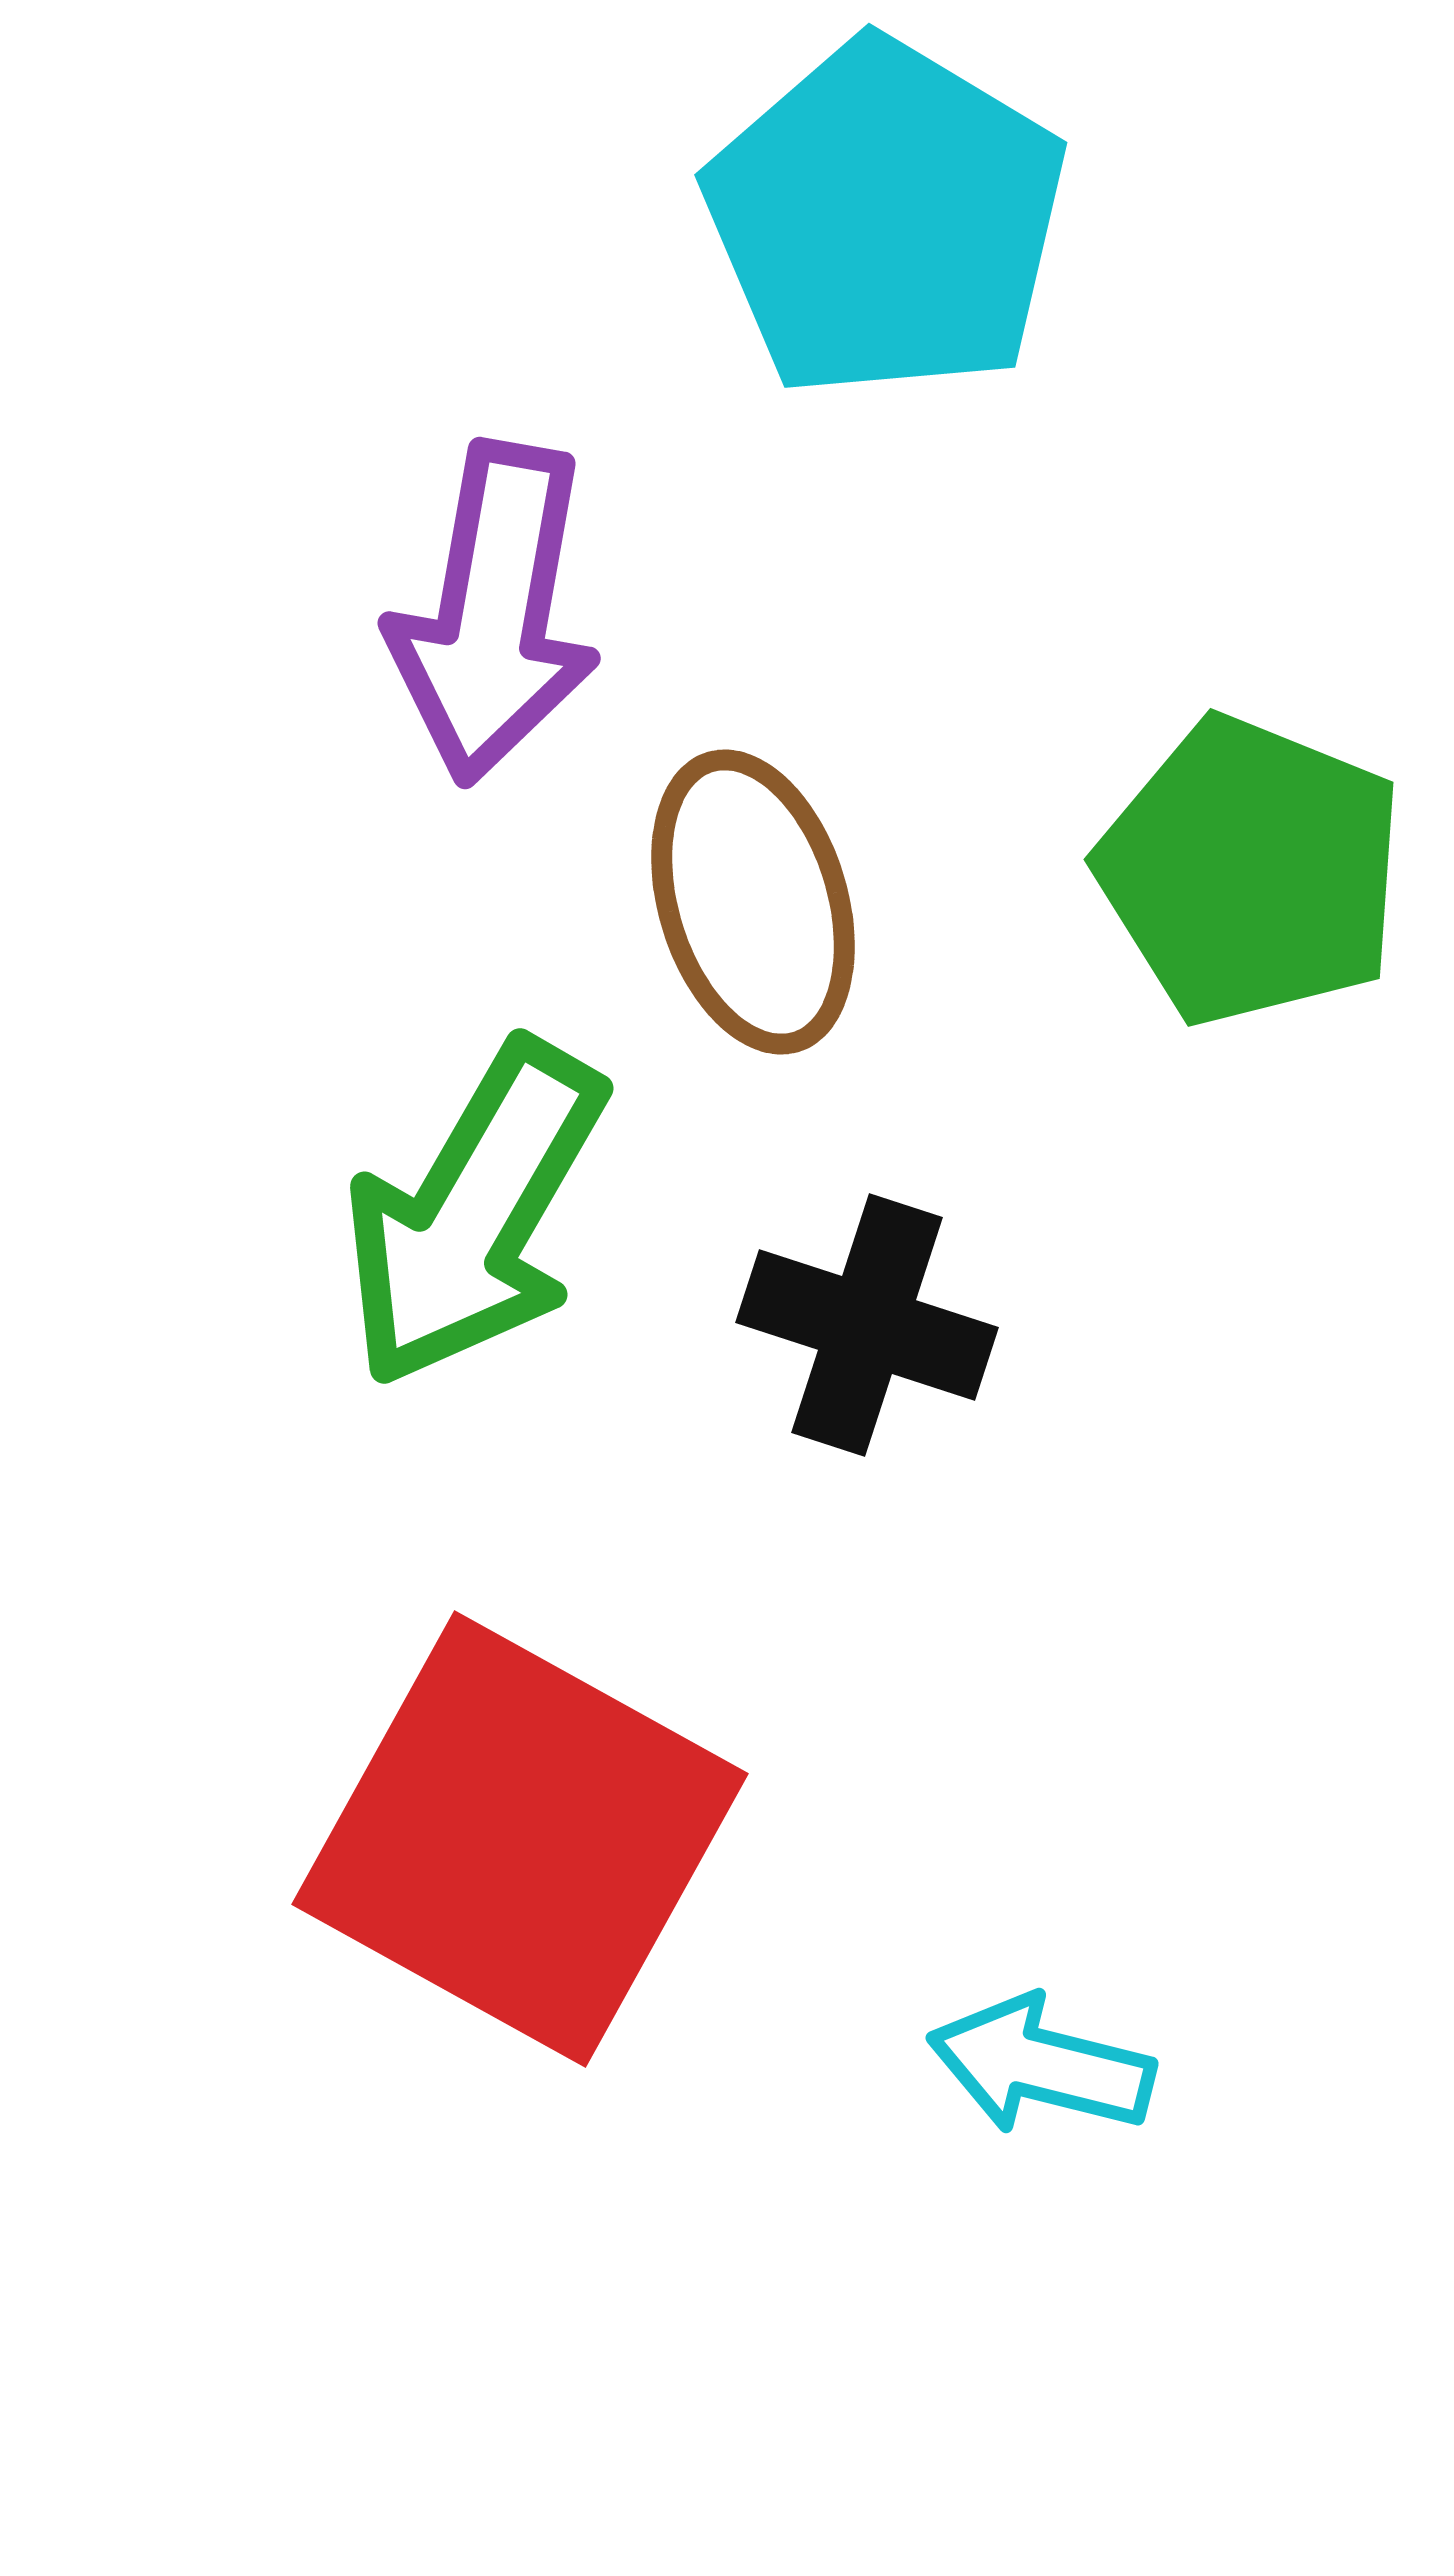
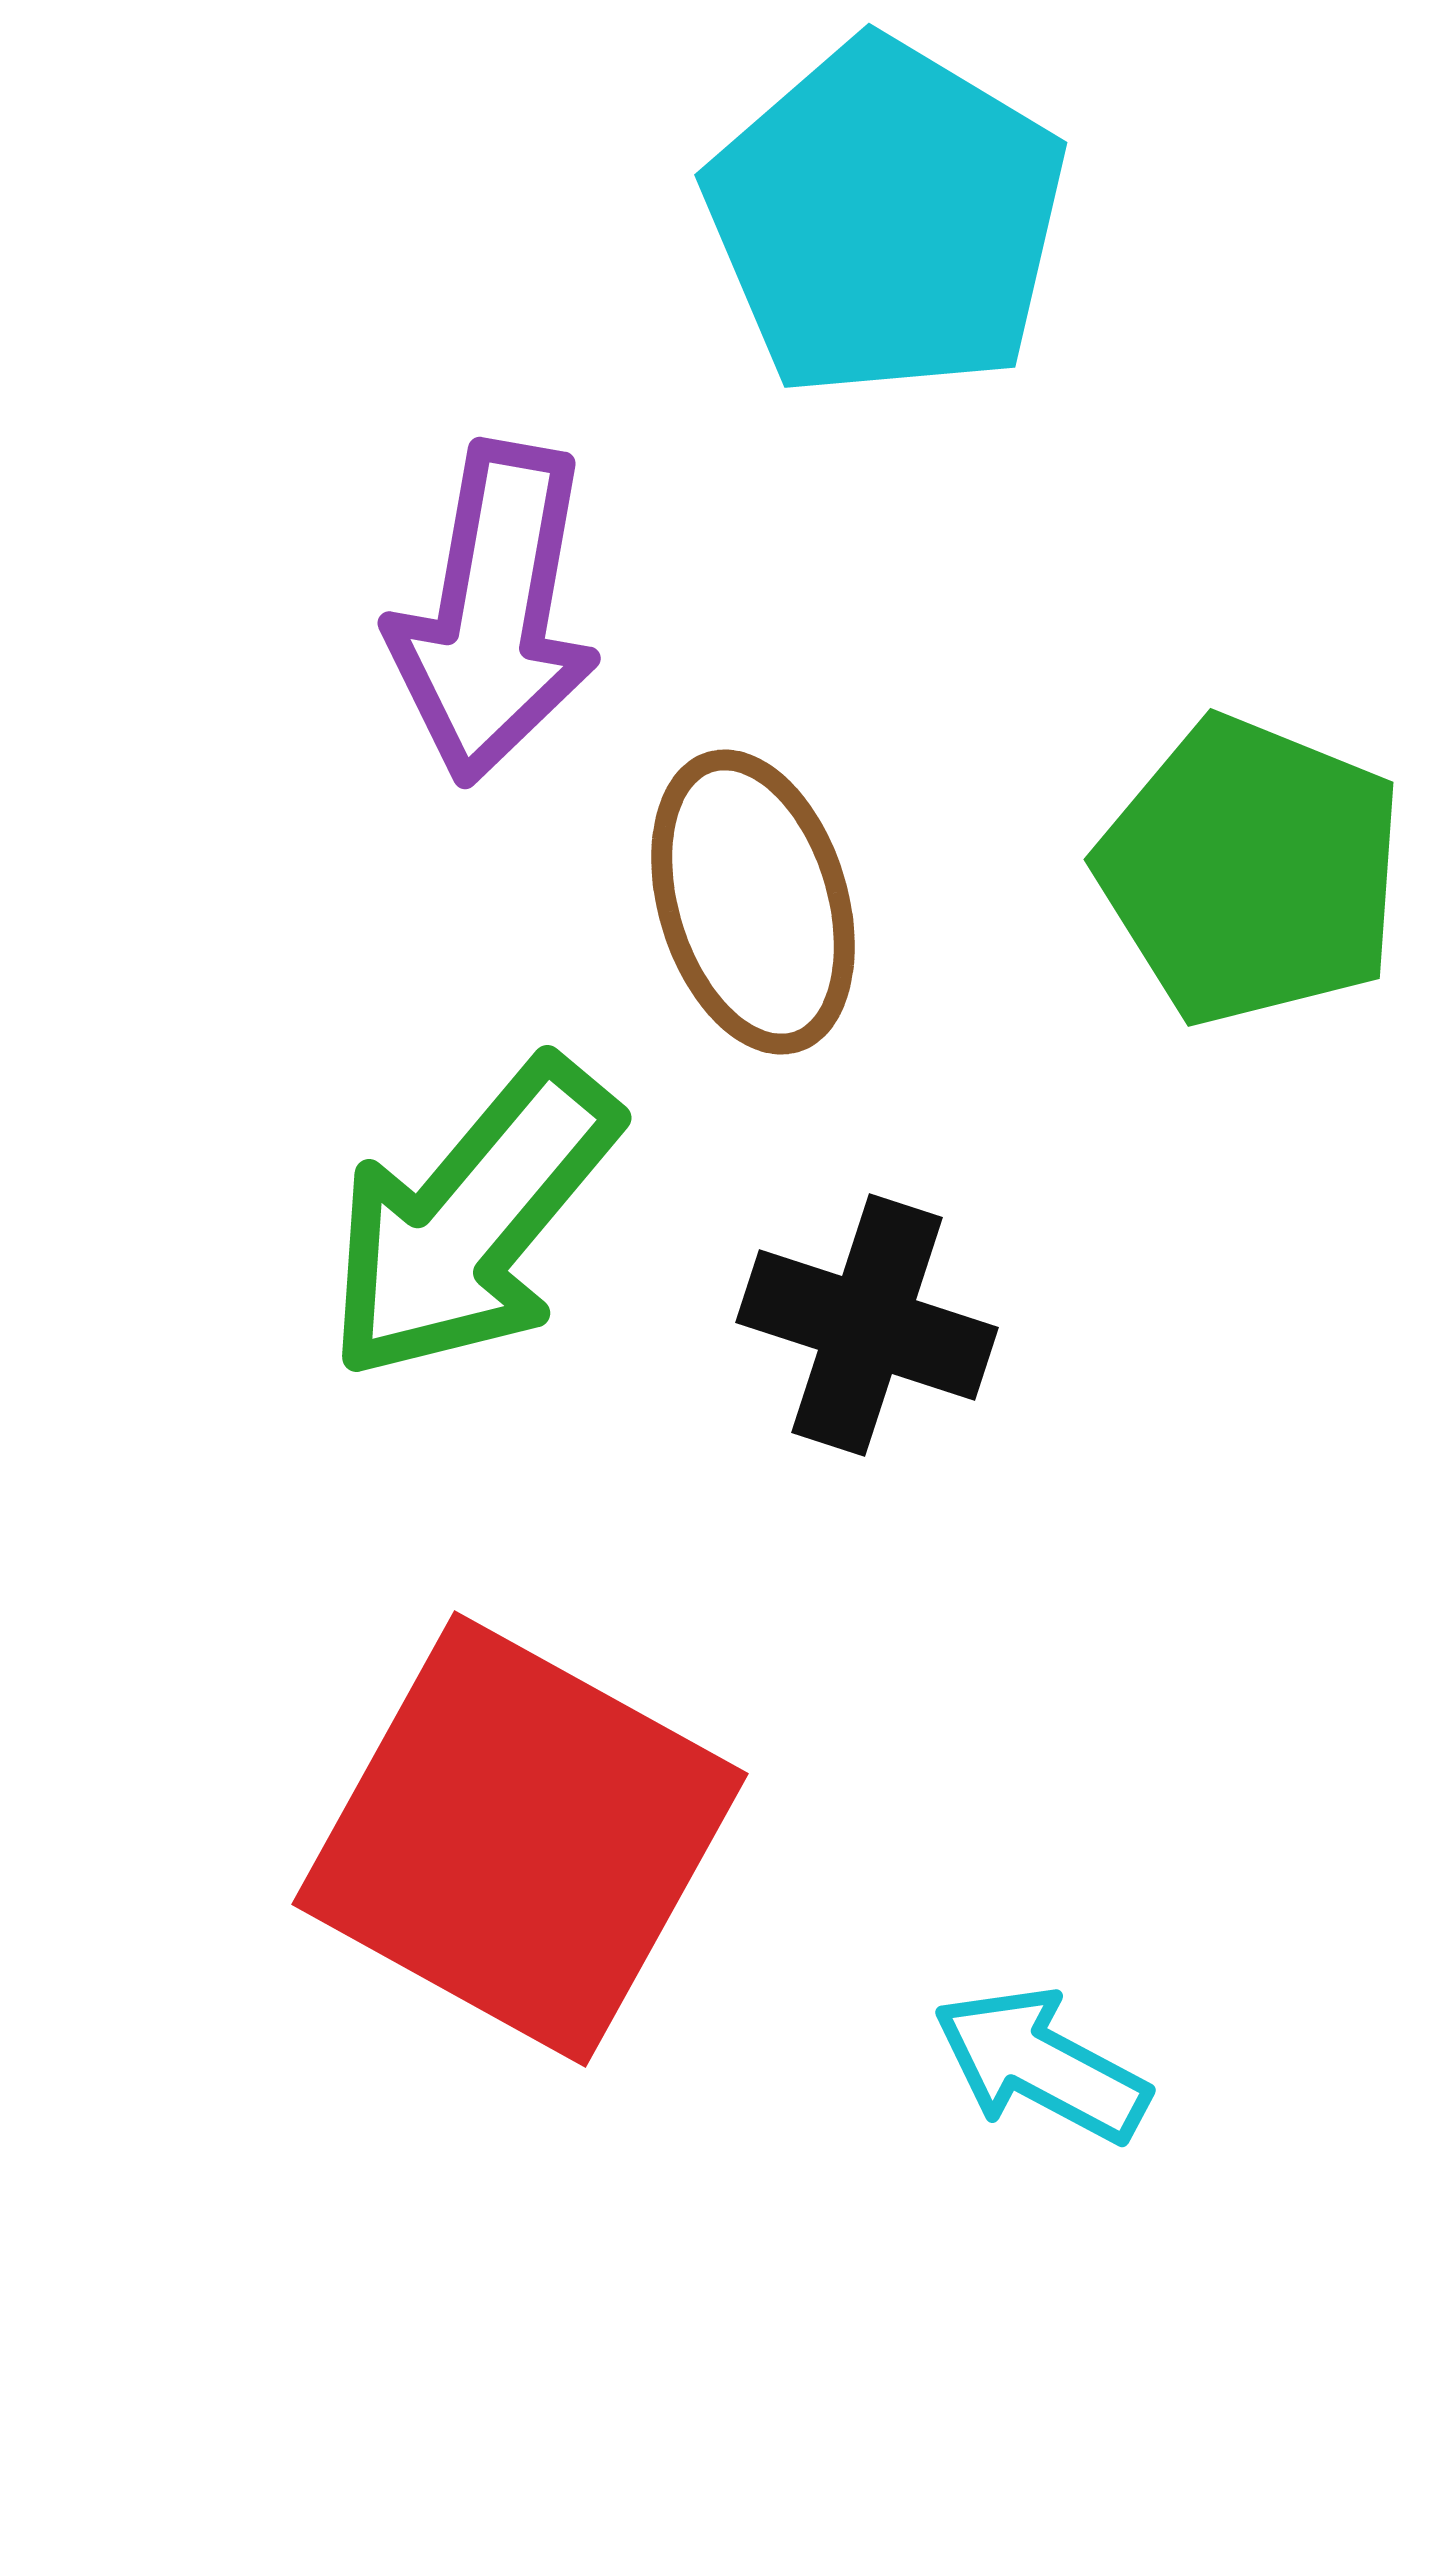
green arrow: moved 2 px left, 6 px down; rotated 10 degrees clockwise
cyan arrow: rotated 14 degrees clockwise
